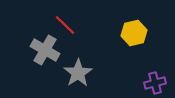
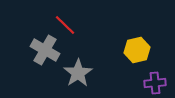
yellow hexagon: moved 3 px right, 17 px down
purple cross: rotated 10 degrees clockwise
